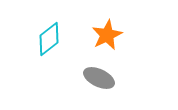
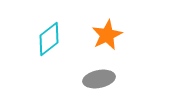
gray ellipse: moved 1 px down; rotated 36 degrees counterclockwise
